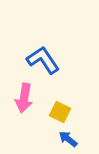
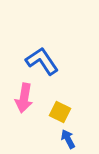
blue L-shape: moved 1 px left, 1 px down
blue arrow: rotated 24 degrees clockwise
